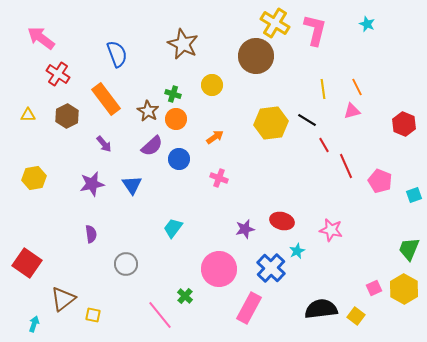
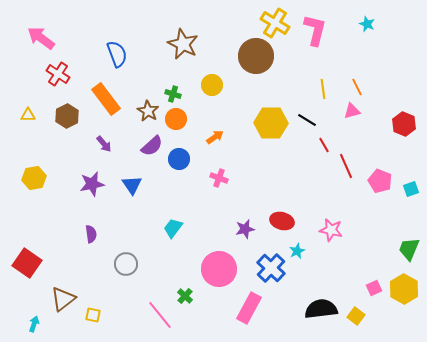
yellow hexagon at (271, 123): rotated 8 degrees clockwise
cyan square at (414, 195): moved 3 px left, 6 px up
